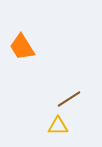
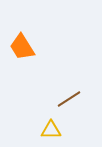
yellow triangle: moved 7 px left, 4 px down
